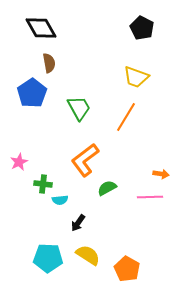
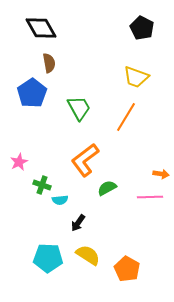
green cross: moved 1 px left, 1 px down; rotated 12 degrees clockwise
